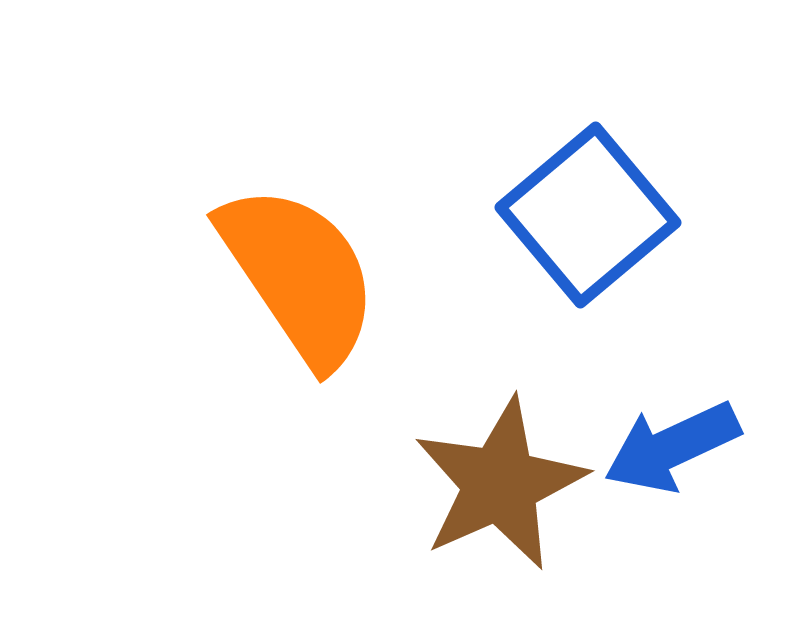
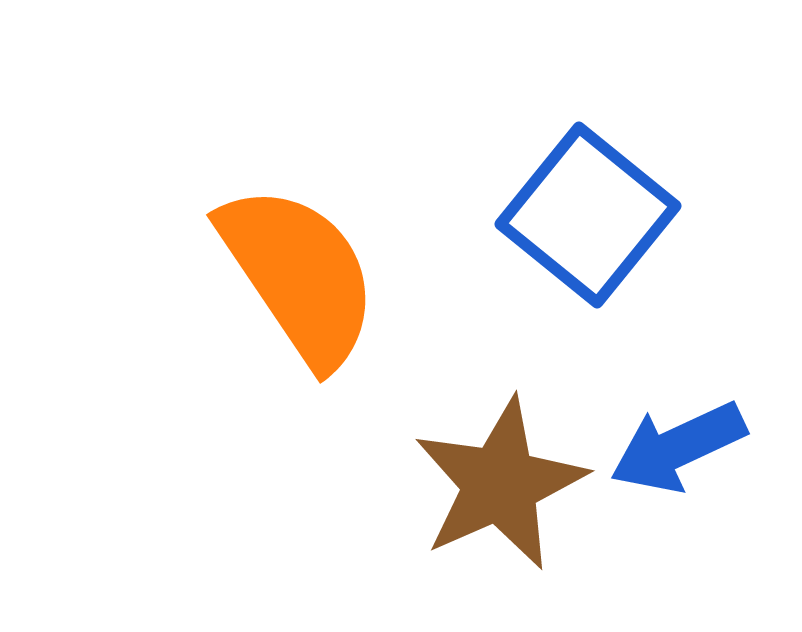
blue square: rotated 11 degrees counterclockwise
blue arrow: moved 6 px right
